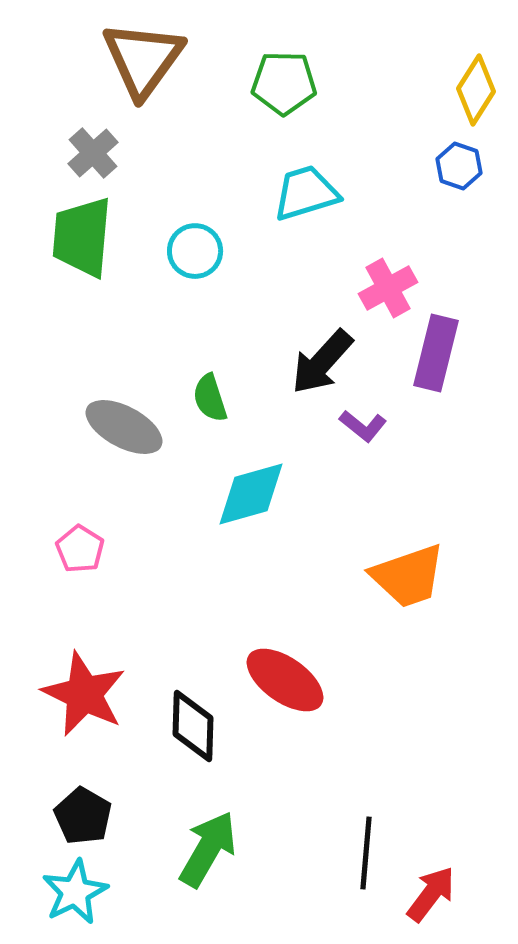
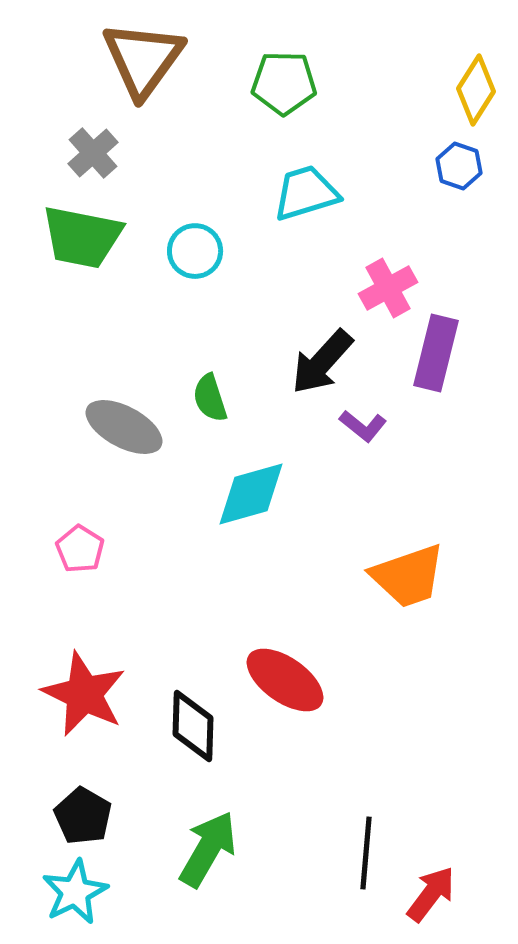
green trapezoid: rotated 84 degrees counterclockwise
